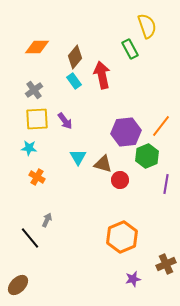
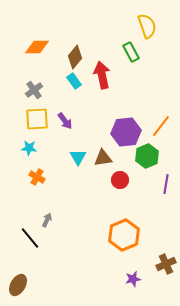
green rectangle: moved 1 px right, 3 px down
brown triangle: moved 6 px up; rotated 24 degrees counterclockwise
orange hexagon: moved 2 px right, 2 px up
brown ellipse: rotated 15 degrees counterclockwise
